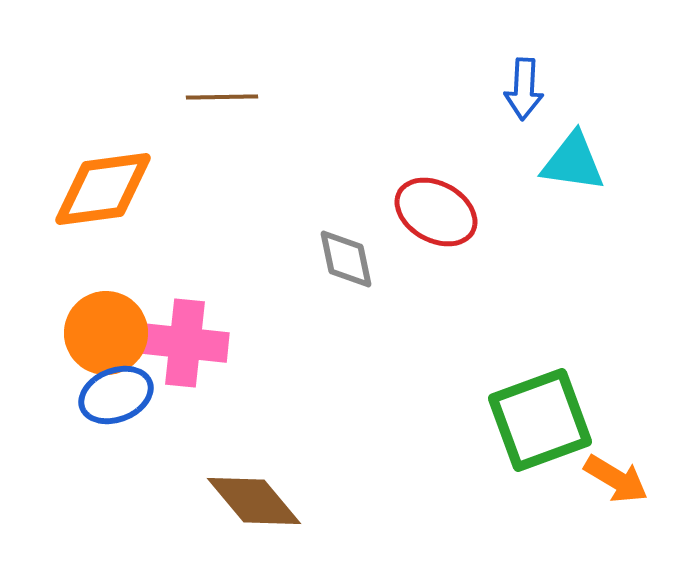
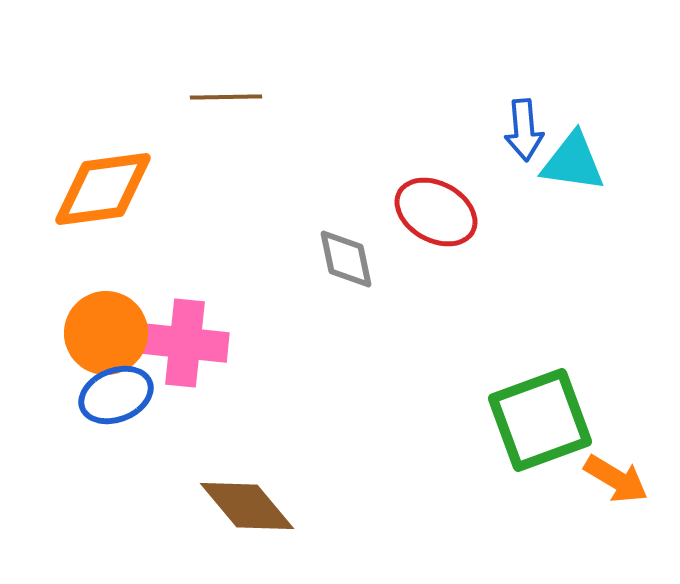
blue arrow: moved 41 px down; rotated 8 degrees counterclockwise
brown line: moved 4 px right
brown diamond: moved 7 px left, 5 px down
